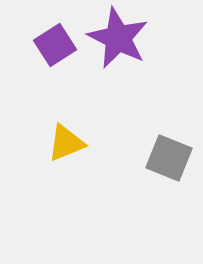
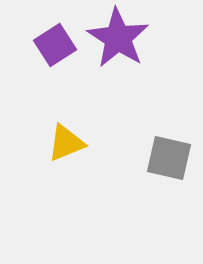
purple star: rotated 6 degrees clockwise
gray square: rotated 9 degrees counterclockwise
